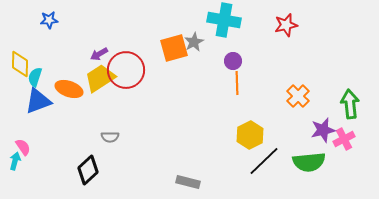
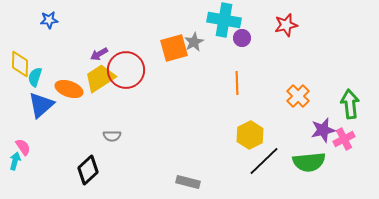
purple circle: moved 9 px right, 23 px up
blue triangle: moved 3 px right, 4 px down; rotated 20 degrees counterclockwise
gray semicircle: moved 2 px right, 1 px up
